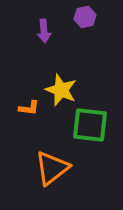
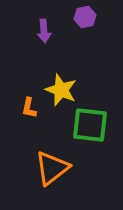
orange L-shape: rotated 95 degrees clockwise
